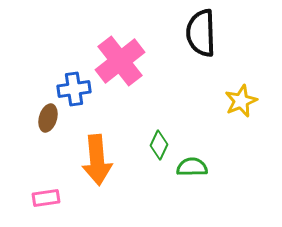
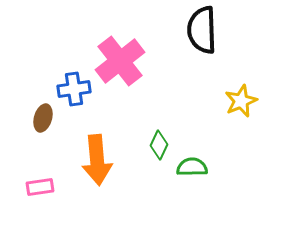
black semicircle: moved 1 px right, 3 px up
brown ellipse: moved 5 px left
pink rectangle: moved 6 px left, 11 px up
